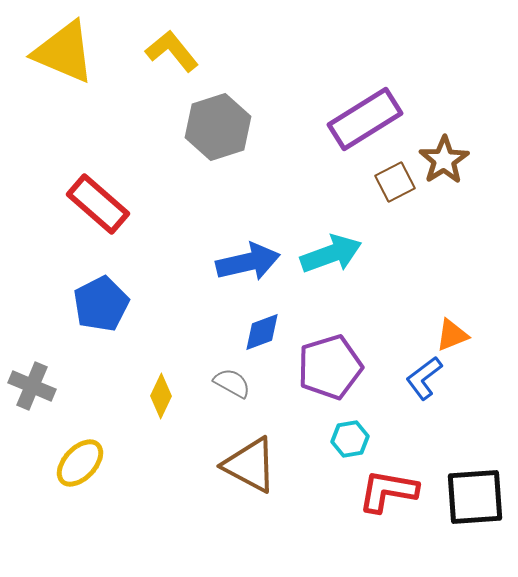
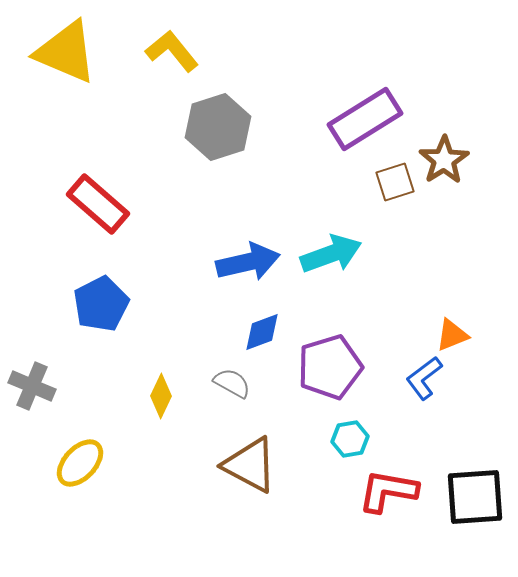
yellow triangle: moved 2 px right
brown square: rotated 9 degrees clockwise
